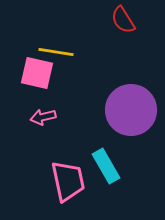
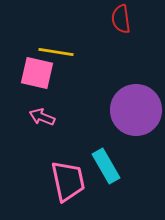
red semicircle: moved 2 px left, 1 px up; rotated 24 degrees clockwise
purple circle: moved 5 px right
pink arrow: moved 1 px left; rotated 35 degrees clockwise
